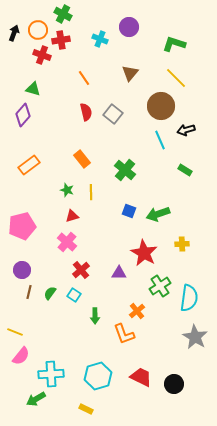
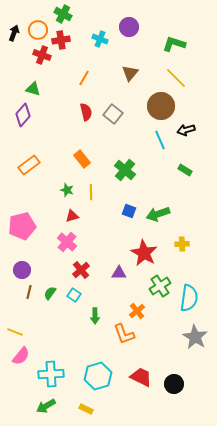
orange line at (84, 78): rotated 63 degrees clockwise
green arrow at (36, 399): moved 10 px right, 7 px down
